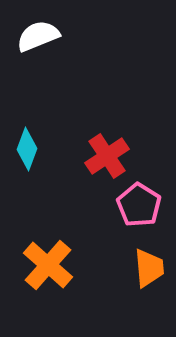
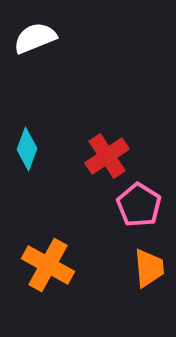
white semicircle: moved 3 px left, 2 px down
orange cross: rotated 12 degrees counterclockwise
